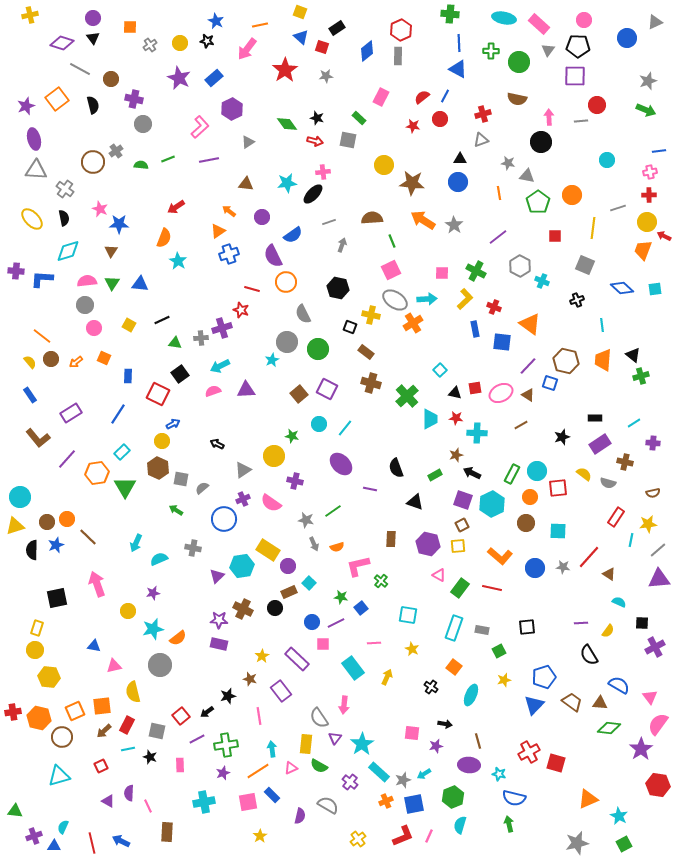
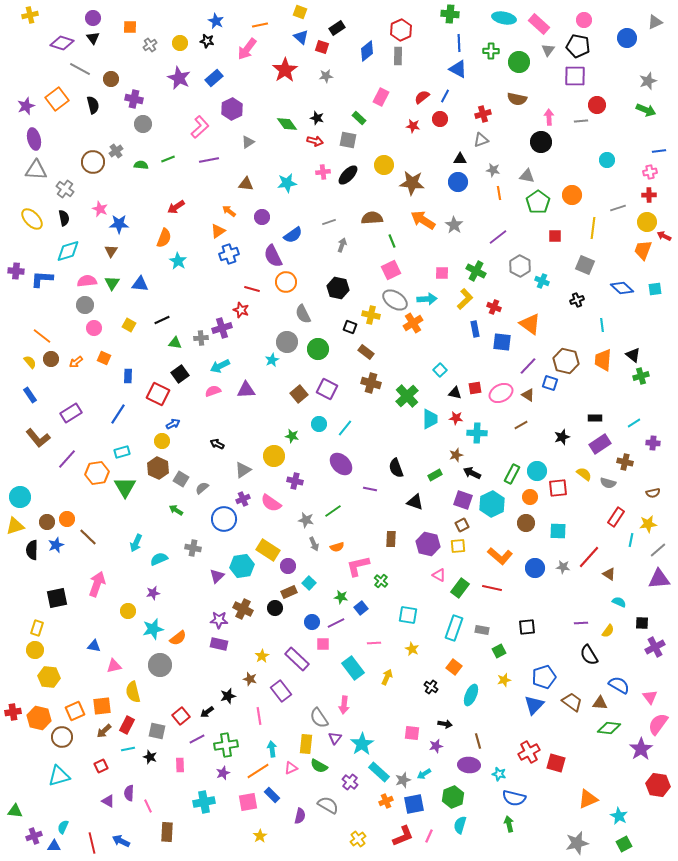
black pentagon at (578, 46): rotated 10 degrees clockwise
gray star at (508, 163): moved 15 px left, 7 px down
black ellipse at (313, 194): moved 35 px right, 19 px up
cyan rectangle at (122, 452): rotated 28 degrees clockwise
gray square at (181, 479): rotated 21 degrees clockwise
pink arrow at (97, 584): rotated 40 degrees clockwise
